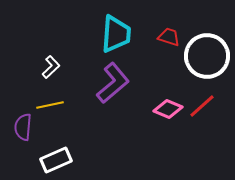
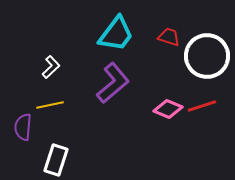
cyan trapezoid: rotated 33 degrees clockwise
red line: rotated 24 degrees clockwise
white rectangle: rotated 48 degrees counterclockwise
